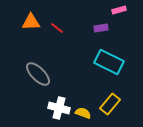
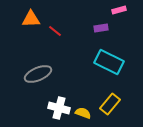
orange triangle: moved 3 px up
red line: moved 2 px left, 3 px down
gray ellipse: rotated 68 degrees counterclockwise
